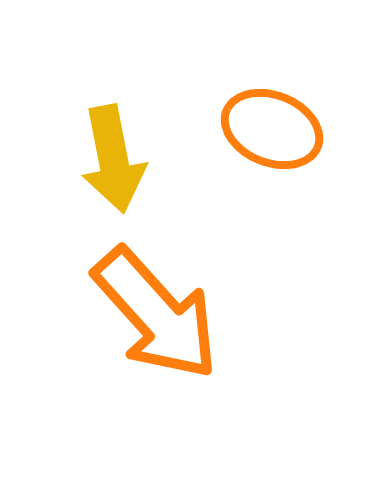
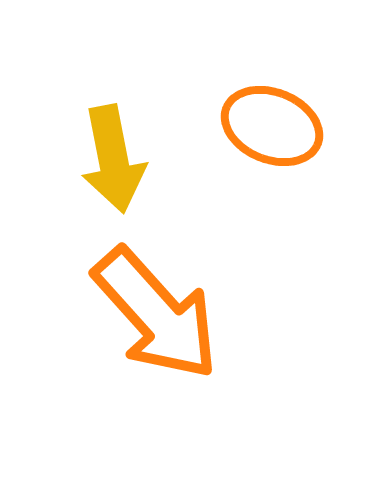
orange ellipse: moved 3 px up
